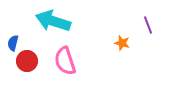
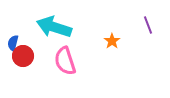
cyan arrow: moved 1 px right, 6 px down
orange star: moved 10 px left, 2 px up; rotated 21 degrees clockwise
red circle: moved 4 px left, 5 px up
